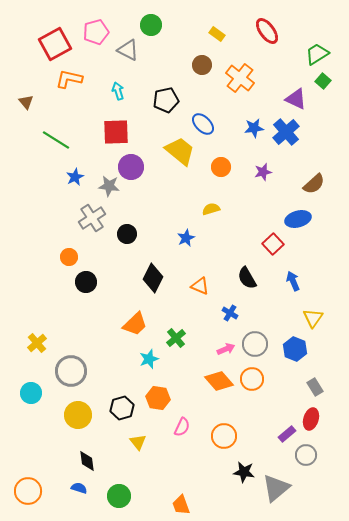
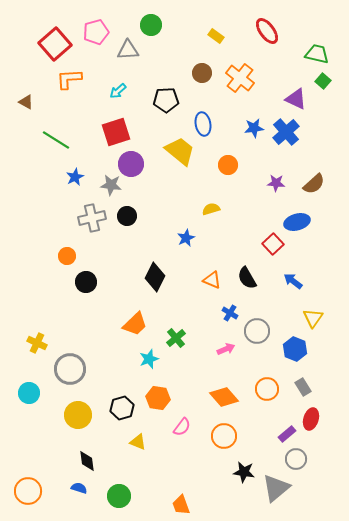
yellow rectangle at (217, 34): moved 1 px left, 2 px down
red square at (55, 44): rotated 12 degrees counterclockwise
gray triangle at (128, 50): rotated 30 degrees counterclockwise
green trapezoid at (317, 54): rotated 45 degrees clockwise
brown circle at (202, 65): moved 8 px down
orange L-shape at (69, 79): rotated 16 degrees counterclockwise
cyan arrow at (118, 91): rotated 114 degrees counterclockwise
black pentagon at (166, 100): rotated 10 degrees clockwise
brown triangle at (26, 102): rotated 21 degrees counterclockwise
blue ellipse at (203, 124): rotated 35 degrees clockwise
red square at (116, 132): rotated 16 degrees counterclockwise
purple circle at (131, 167): moved 3 px up
orange circle at (221, 167): moved 7 px right, 2 px up
purple star at (263, 172): moved 13 px right, 11 px down; rotated 18 degrees clockwise
gray star at (109, 186): moved 2 px right, 1 px up
gray cross at (92, 218): rotated 20 degrees clockwise
blue ellipse at (298, 219): moved 1 px left, 3 px down
black circle at (127, 234): moved 18 px up
orange circle at (69, 257): moved 2 px left, 1 px up
black diamond at (153, 278): moved 2 px right, 1 px up
blue arrow at (293, 281): rotated 30 degrees counterclockwise
orange triangle at (200, 286): moved 12 px right, 6 px up
yellow cross at (37, 343): rotated 24 degrees counterclockwise
gray circle at (255, 344): moved 2 px right, 13 px up
gray circle at (71, 371): moved 1 px left, 2 px up
orange circle at (252, 379): moved 15 px right, 10 px down
orange diamond at (219, 381): moved 5 px right, 16 px down
gray rectangle at (315, 387): moved 12 px left
cyan circle at (31, 393): moved 2 px left
pink semicircle at (182, 427): rotated 12 degrees clockwise
yellow triangle at (138, 442): rotated 30 degrees counterclockwise
gray circle at (306, 455): moved 10 px left, 4 px down
